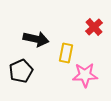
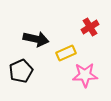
red cross: moved 4 px left; rotated 12 degrees clockwise
yellow rectangle: rotated 54 degrees clockwise
